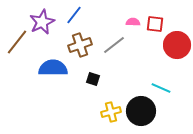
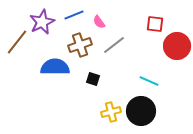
blue line: rotated 30 degrees clockwise
pink semicircle: moved 34 px left; rotated 128 degrees counterclockwise
red circle: moved 1 px down
blue semicircle: moved 2 px right, 1 px up
cyan line: moved 12 px left, 7 px up
